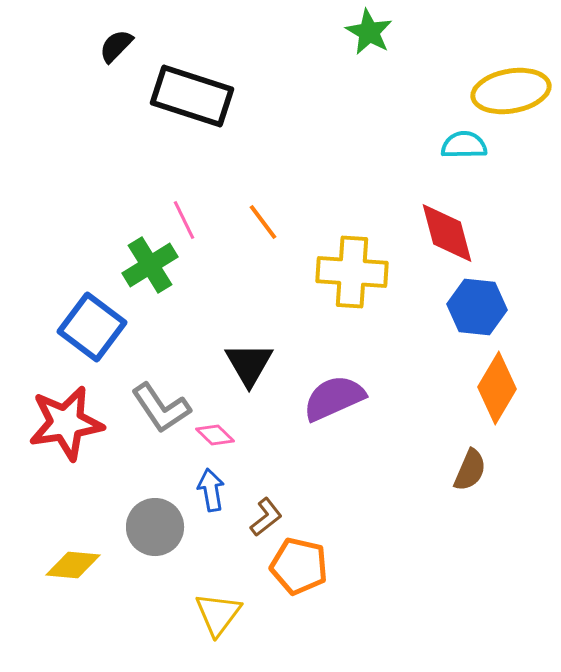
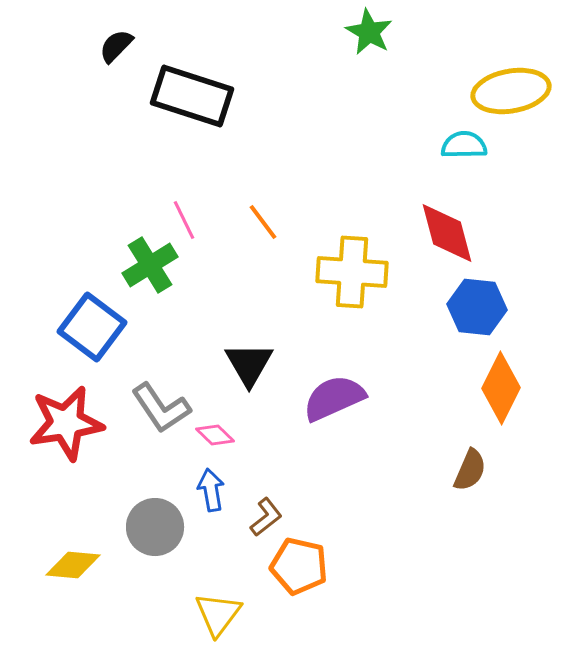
orange diamond: moved 4 px right; rotated 4 degrees counterclockwise
